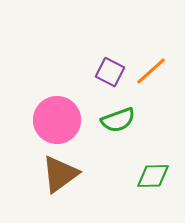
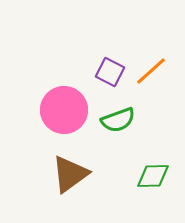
pink circle: moved 7 px right, 10 px up
brown triangle: moved 10 px right
